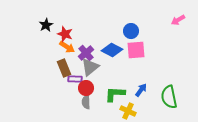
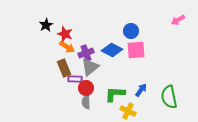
purple cross: rotated 21 degrees clockwise
